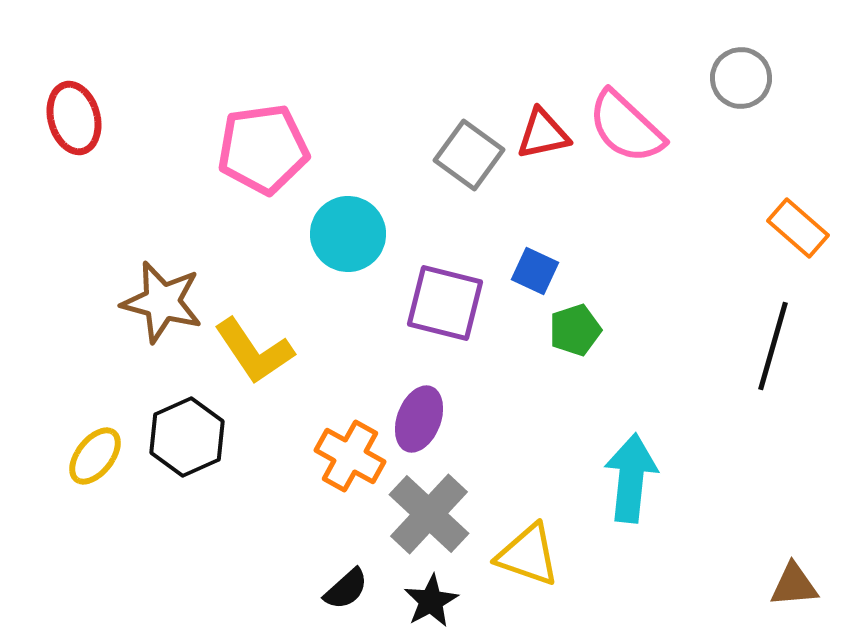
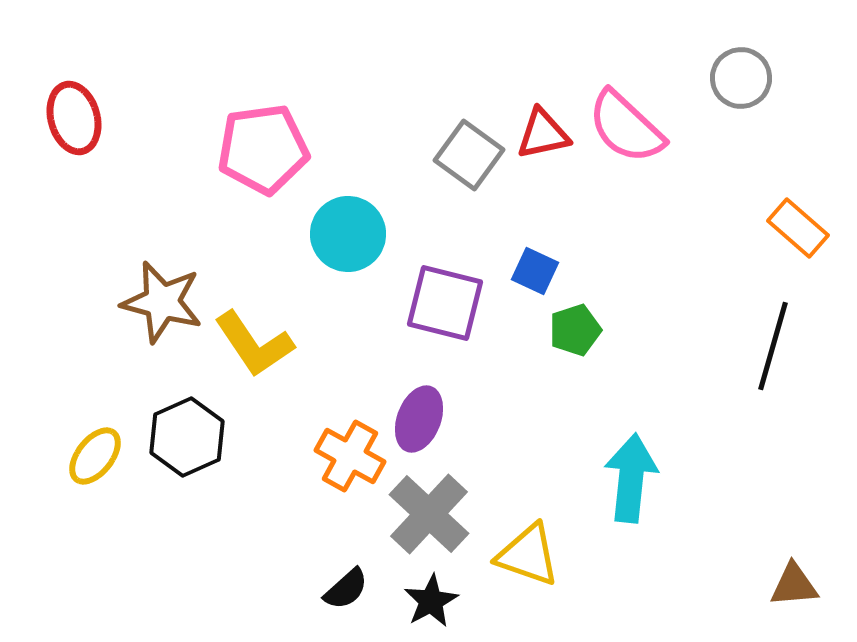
yellow L-shape: moved 7 px up
